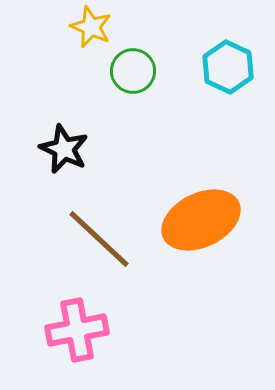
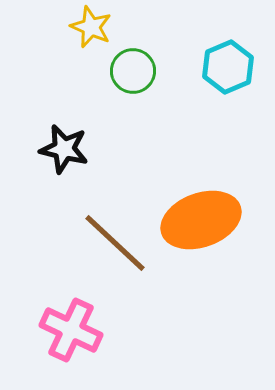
cyan hexagon: rotated 12 degrees clockwise
black star: rotated 12 degrees counterclockwise
orange ellipse: rotated 6 degrees clockwise
brown line: moved 16 px right, 4 px down
pink cross: moved 6 px left; rotated 36 degrees clockwise
